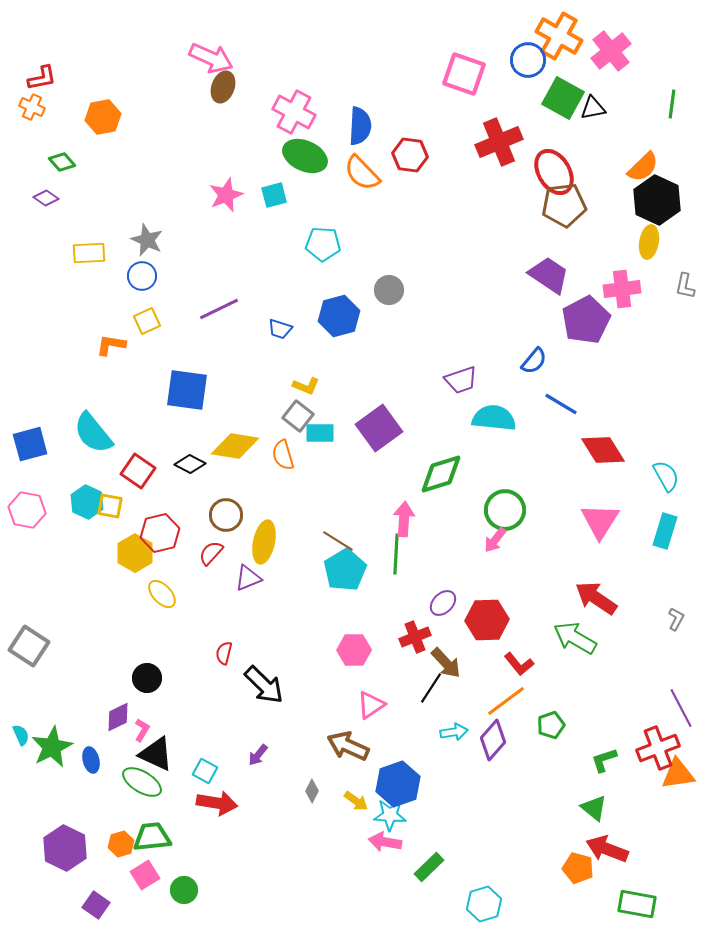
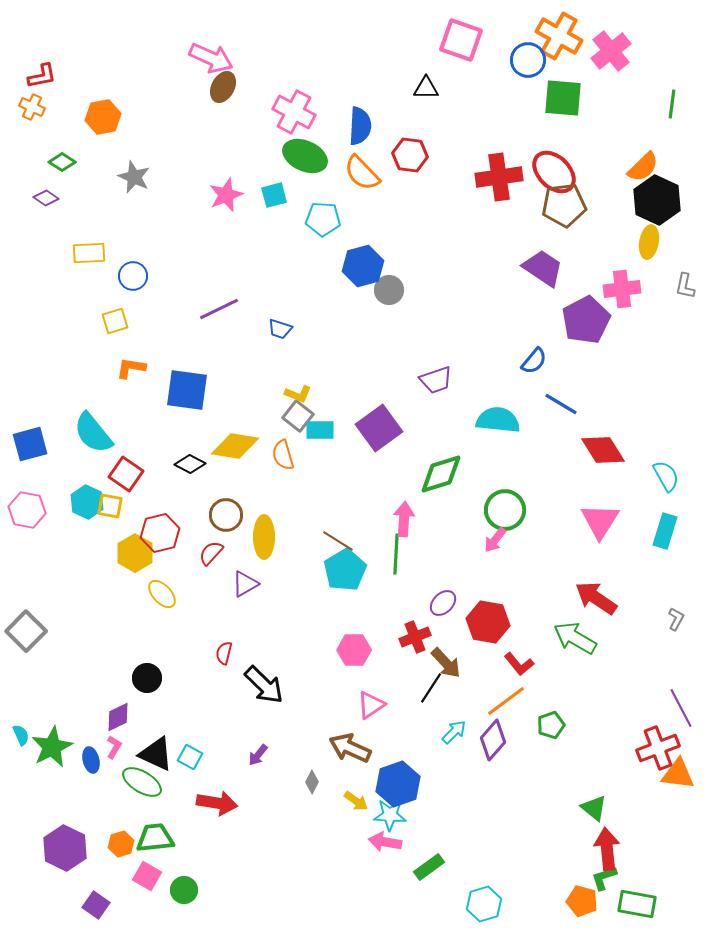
pink square at (464, 74): moved 3 px left, 34 px up
red L-shape at (42, 78): moved 2 px up
brown ellipse at (223, 87): rotated 8 degrees clockwise
green square at (563, 98): rotated 24 degrees counterclockwise
black triangle at (593, 108): moved 167 px left, 20 px up; rotated 12 degrees clockwise
red cross at (499, 142): moved 35 px down; rotated 15 degrees clockwise
green diamond at (62, 162): rotated 16 degrees counterclockwise
red ellipse at (554, 172): rotated 15 degrees counterclockwise
gray star at (147, 240): moved 13 px left, 63 px up
cyan pentagon at (323, 244): moved 25 px up
purple trapezoid at (549, 275): moved 6 px left, 7 px up
blue circle at (142, 276): moved 9 px left
blue hexagon at (339, 316): moved 24 px right, 50 px up
yellow square at (147, 321): moved 32 px left; rotated 8 degrees clockwise
orange L-shape at (111, 345): moved 20 px right, 23 px down
purple trapezoid at (461, 380): moved 25 px left
yellow L-shape at (306, 386): moved 8 px left, 8 px down
cyan semicircle at (494, 418): moved 4 px right, 2 px down
cyan rectangle at (320, 433): moved 3 px up
red square at (138, 471): moved 12 px left, 3 px down
yellow ellipse at (264, 542): moved 5 px up; rotated 12 degrees counterclockwise
purple triangle at (248, 578): moved 3 px left, 6 px down; rotated 8 degrees counterclockwise
red hexagon at (487, 620): moved 1 px right, 2 px down; rotated 12 degrees clockwise
gray square at (29, 646): moved 3 px left, 15 px up; rotated 12 degrees clockwise
pink L-shape at (142, 730): moved 28 px left, 17 px down
cyan arrow at (454, 732): rotated 36 degrees counterclockwise
brown arrow at (348, 746): moved 2 px right, 2 px down
green L-shape at (604, 760): moved 118 px down
cyan square at (205, 771): moved 15 px left, 14 px up
orange triangle at (678, 774): rotated 15 degrees clockwise
gray diamond at (312, 791): moved 9 px up
green trapezoid at (152, 837): moved 3 px right, 1 px down
red arrow at (607, 849): rotated 63 degrees clockwise
green rectangle at (429, 867): rotated 8 degrees clockwise
orange pentagon at (578, 868): moved 4 px right, 33 px down
pink square at (145, 875): moved 2 px right, 1 px down; rotated 28 degrees counterclockwise
